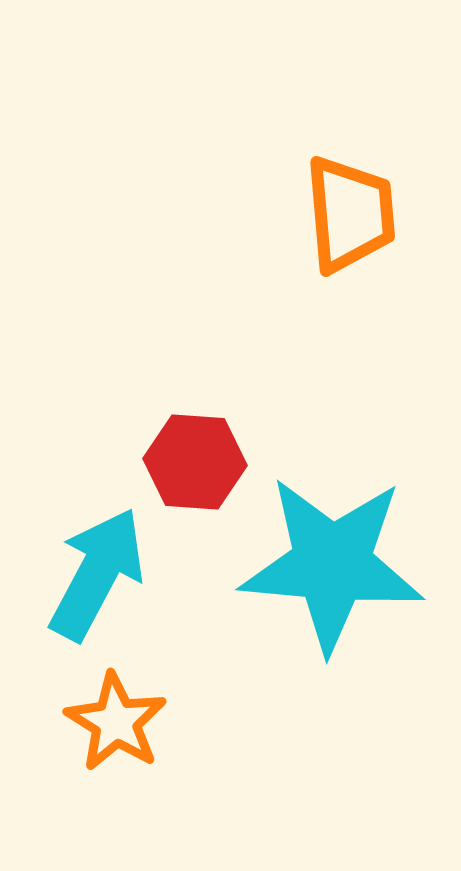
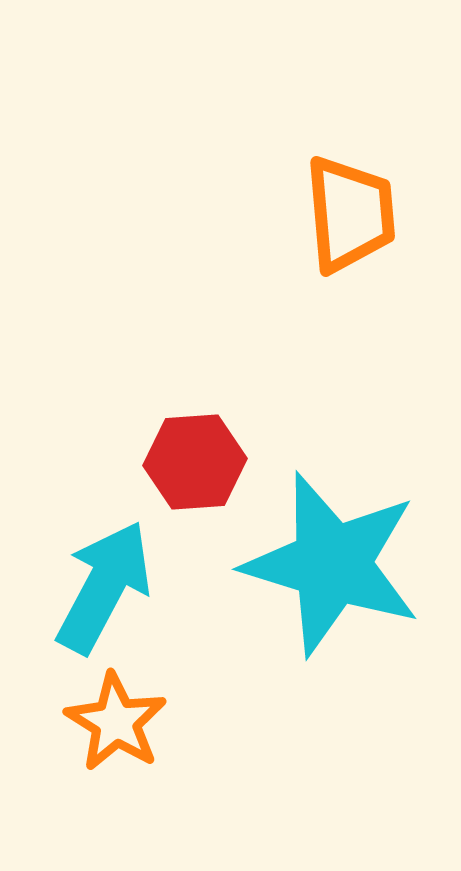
red hexagon: rotated 8 degrees counterclockwise
cyan star: rotated 12 degrees clockwise
cyan arrow: moved 7 px right, 13 px down
